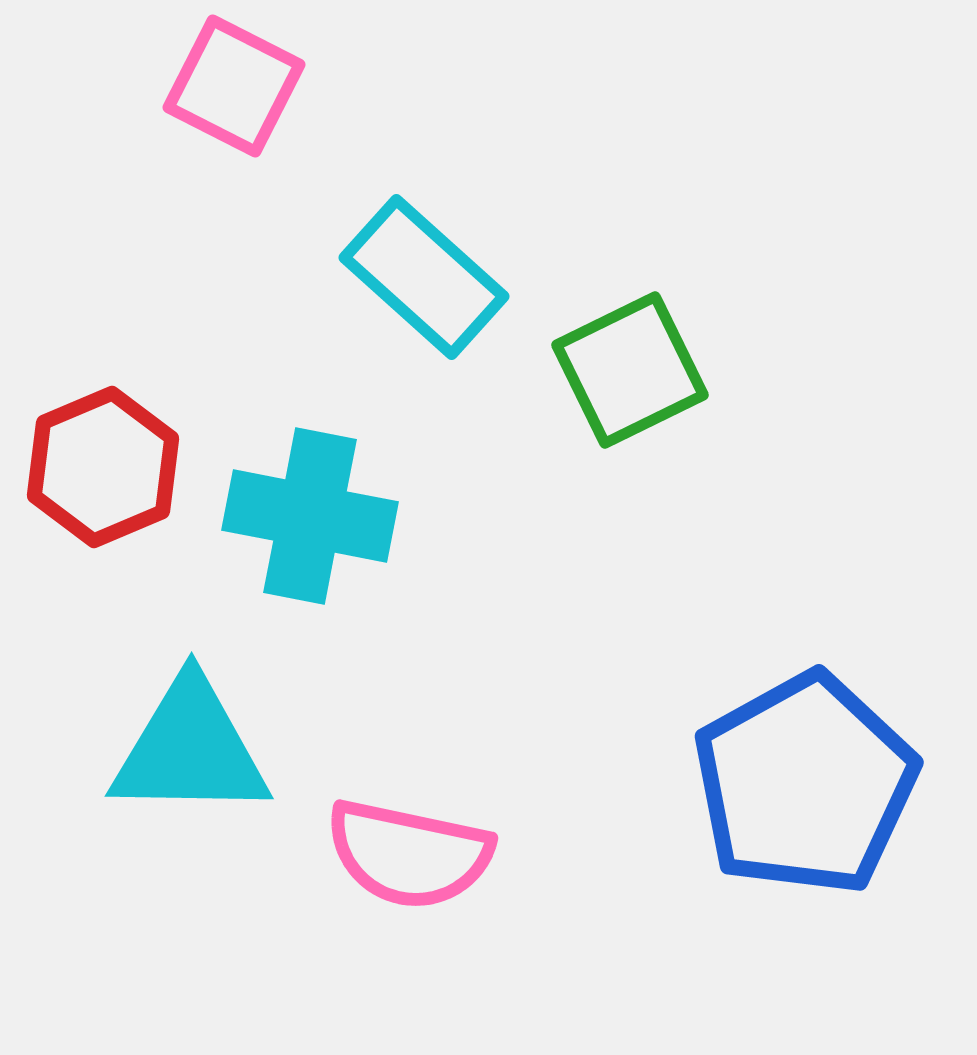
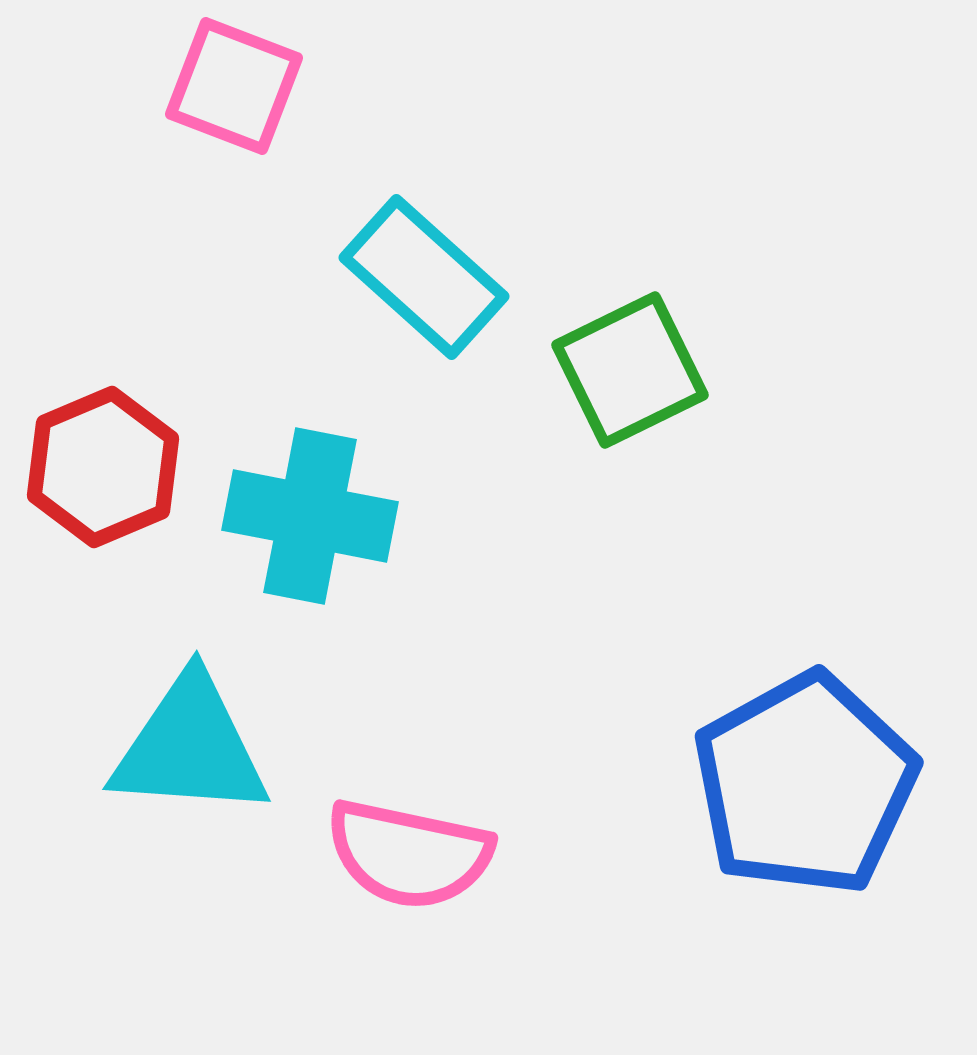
pink square: rotated 6 degrees counterclockwise
cyan triangle: moved 2 px up; rotated 3 degrees clockwise
